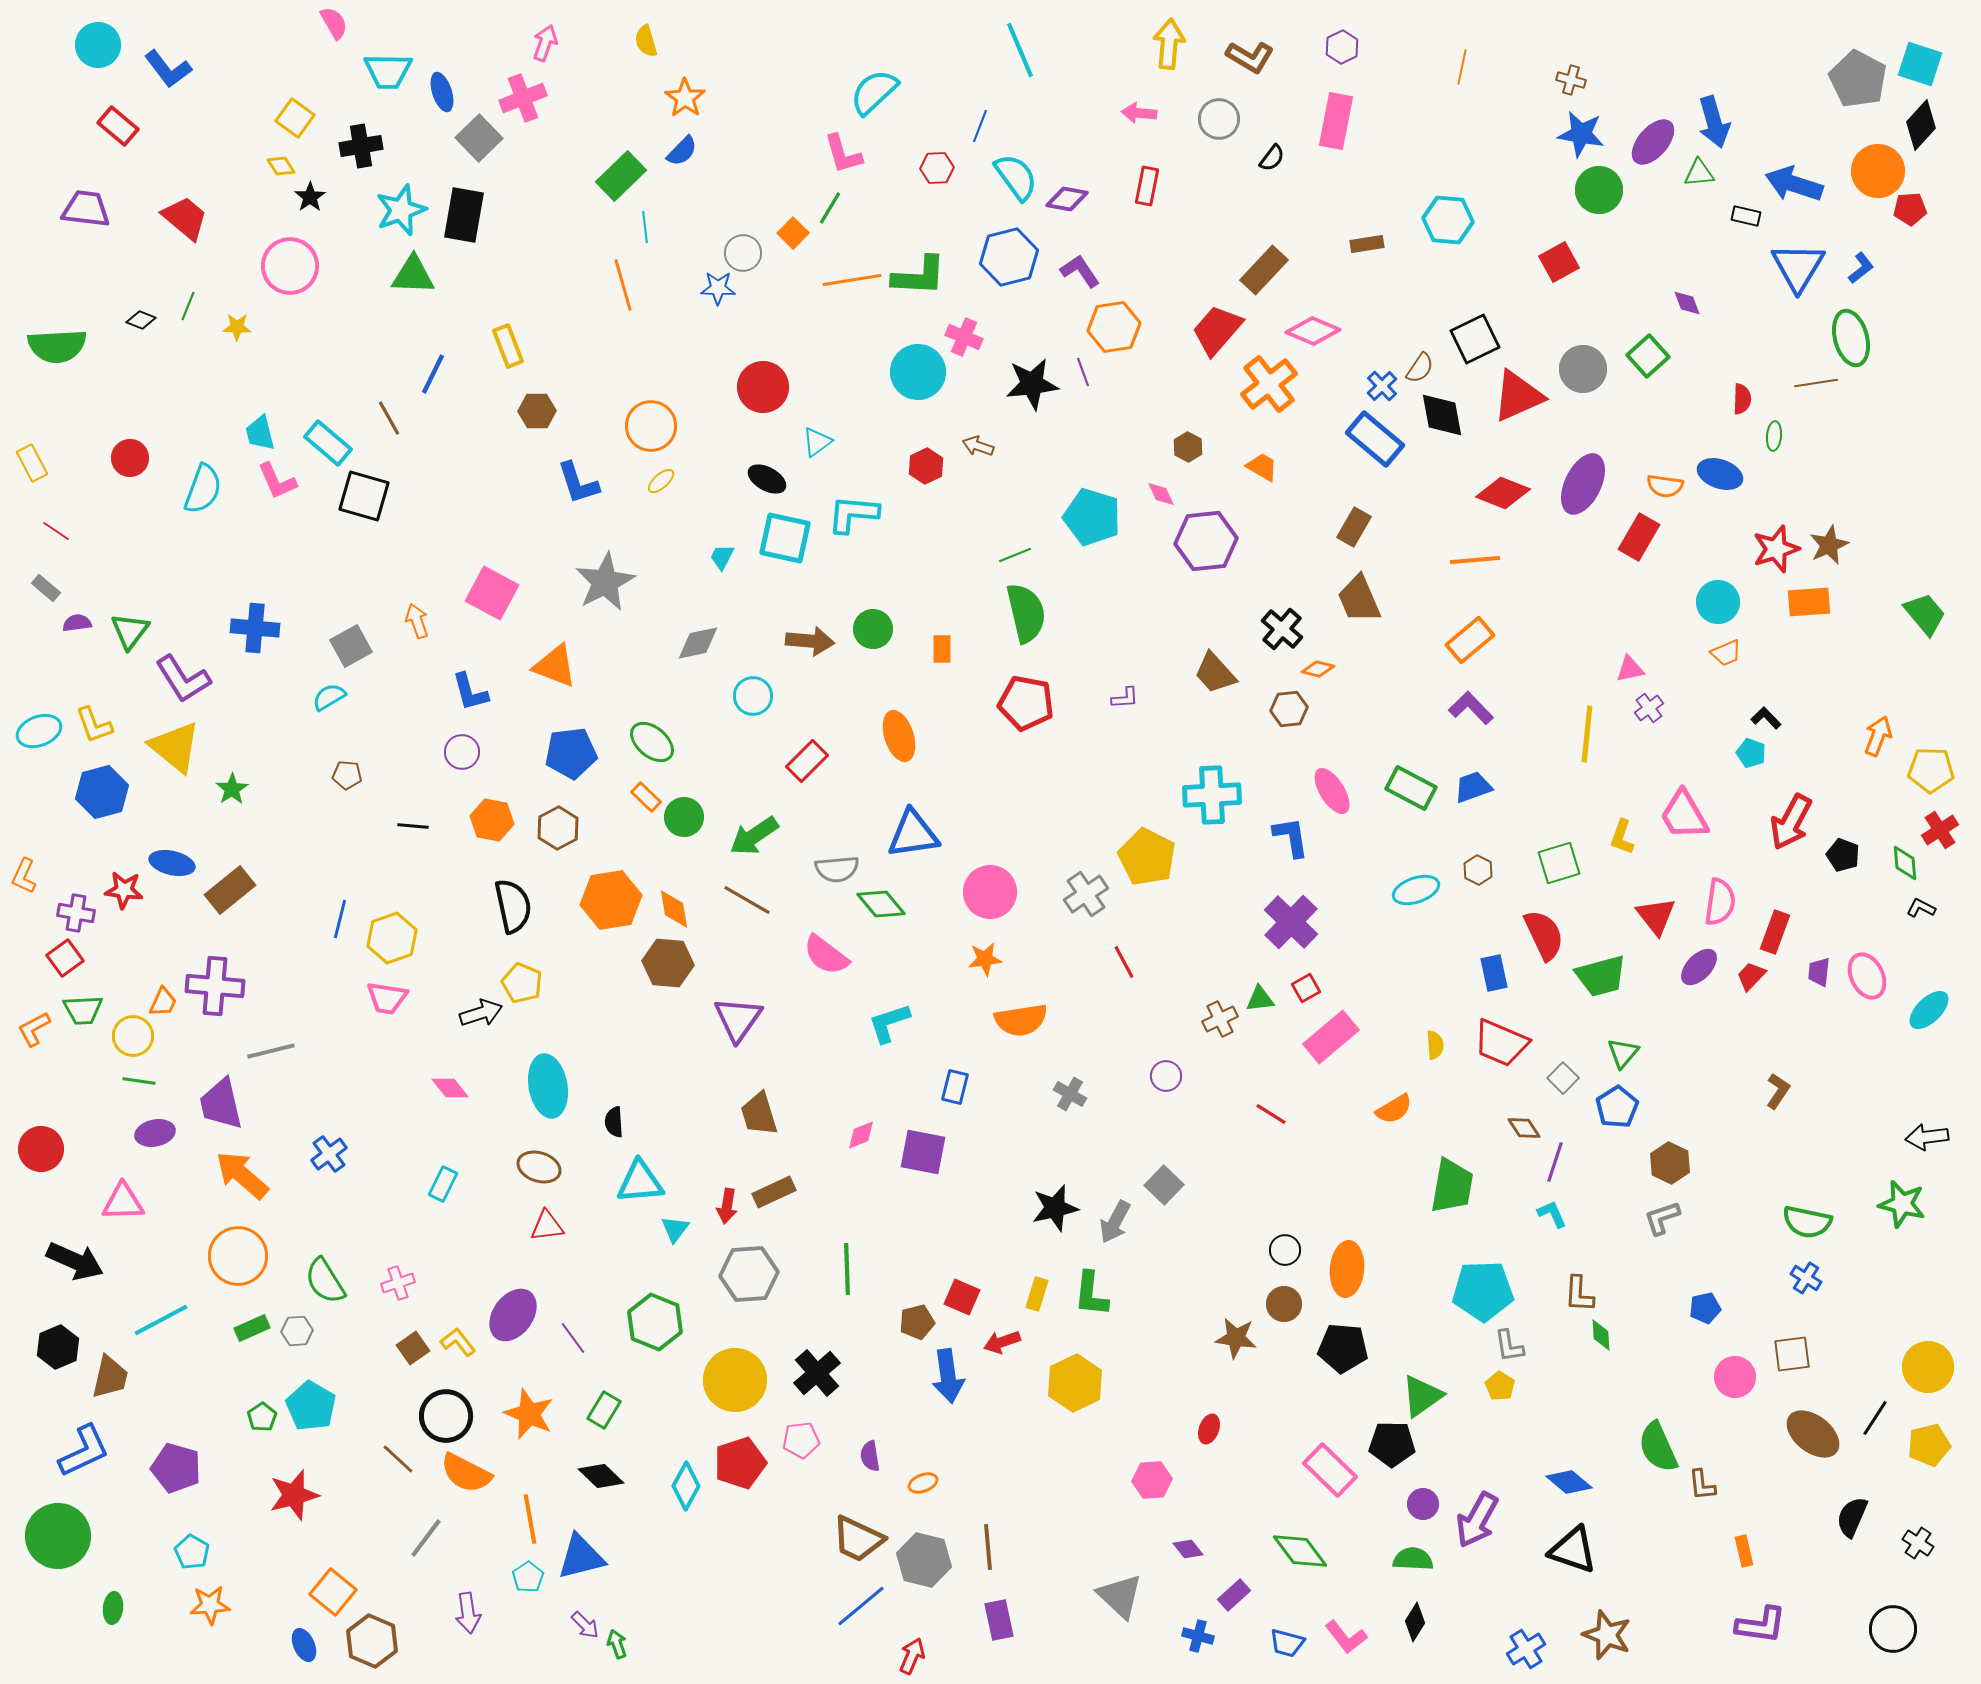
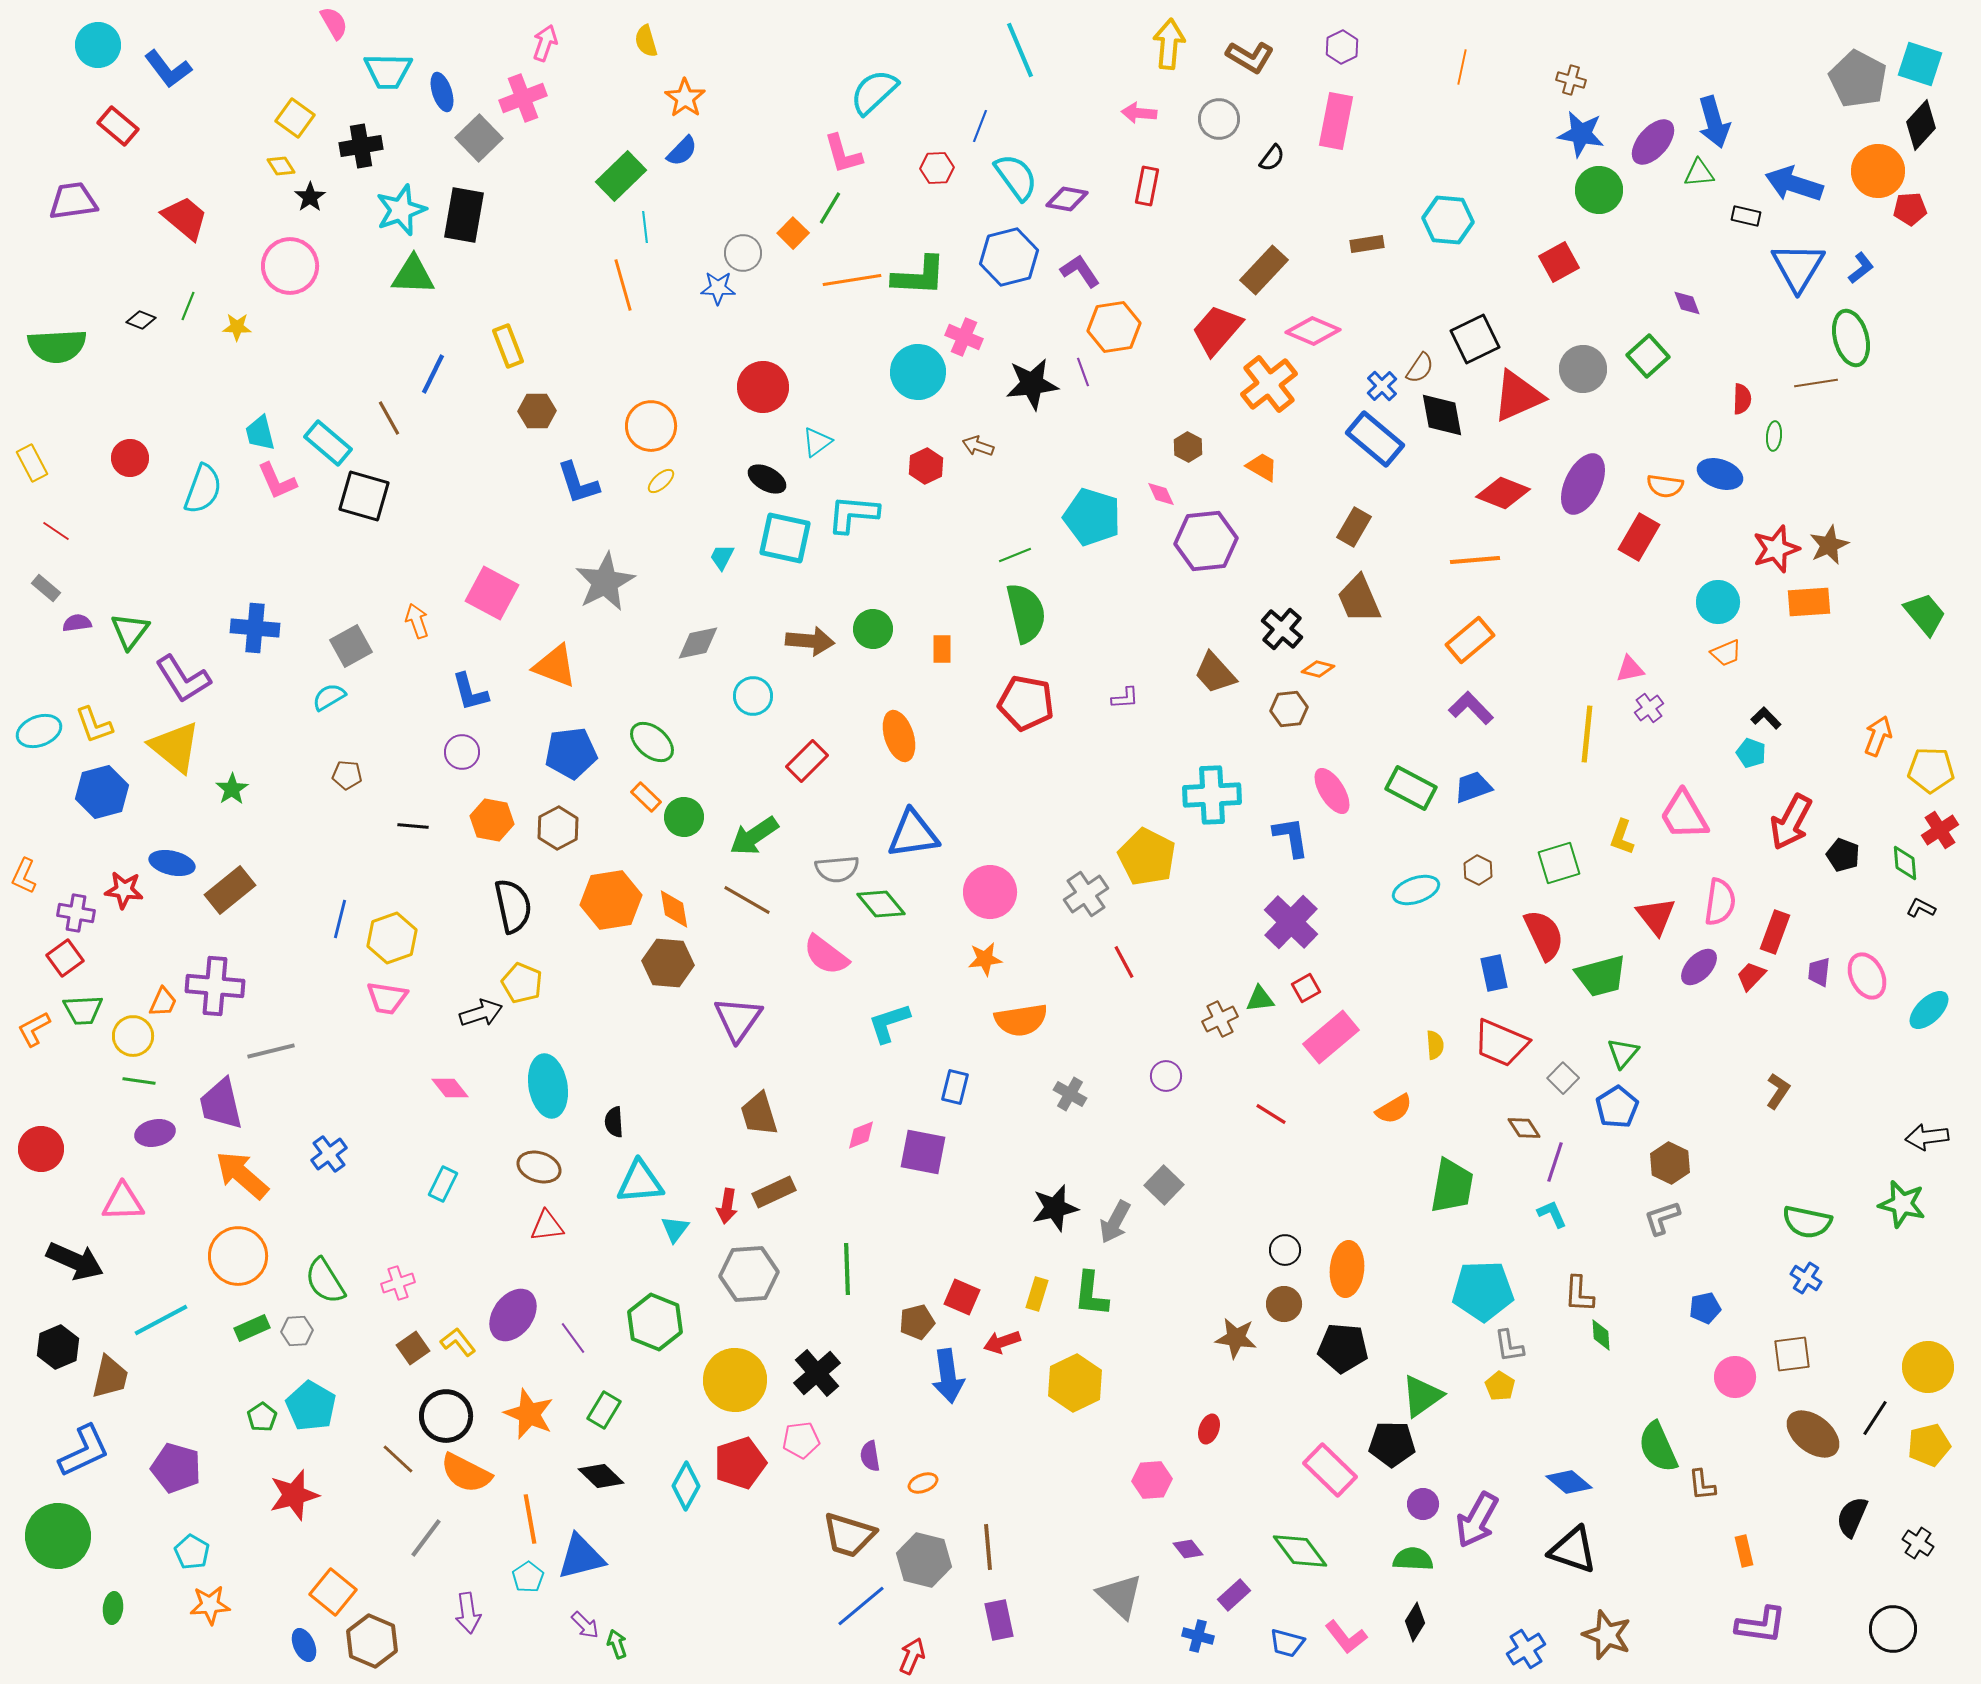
purple trapezoid at (86, 209): moved 13 px left, 8 px up; rotated 15 degrees counterclockwise
brown trapezoid at (858, 1539): moved 9 px left, 4 px up; rotated 8 degrees counterclockwise
